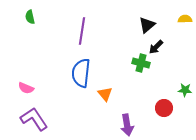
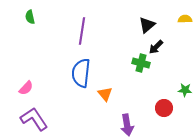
pink semicircle: rotated 70 degrees counterclockwise
